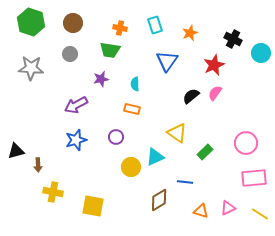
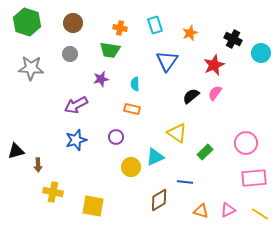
green hexagon: moved 4 px left
pink triangle: moved 2 px down
